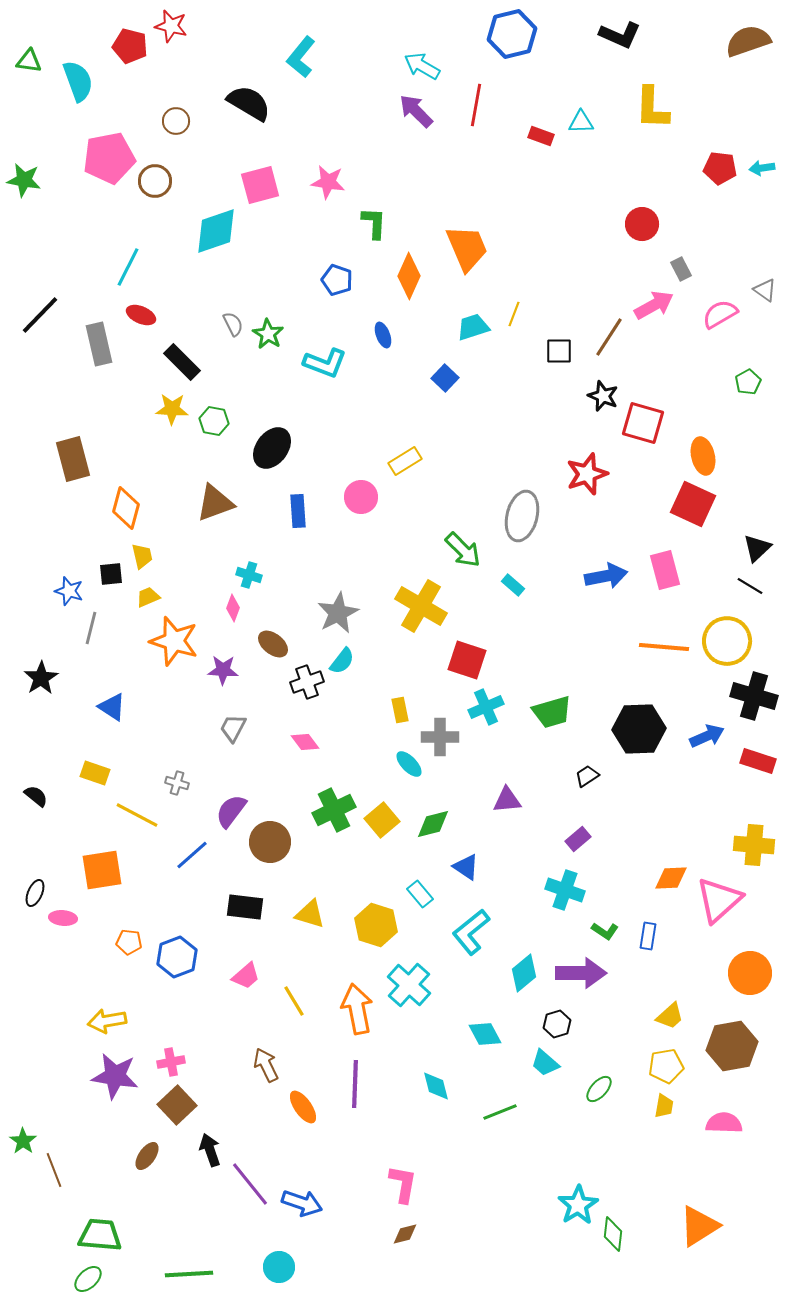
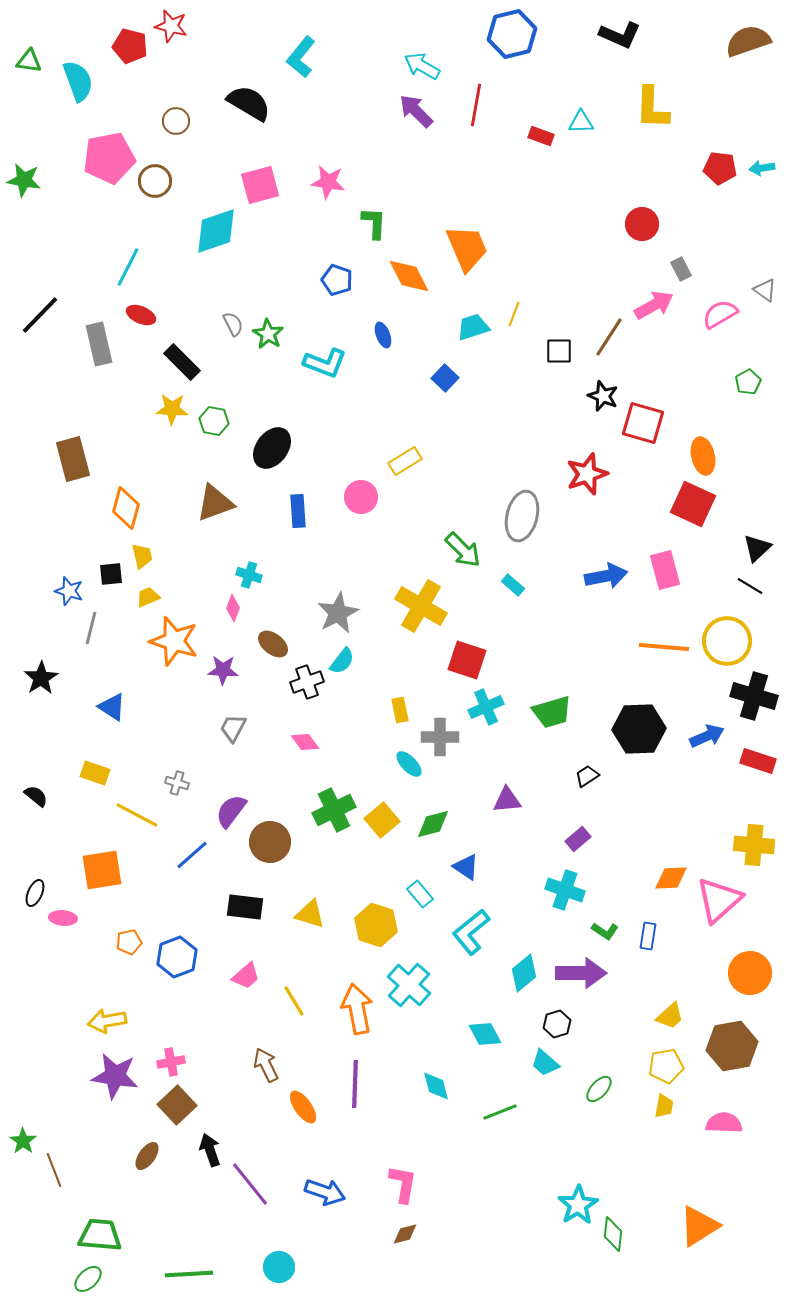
orange diamond at (409, 276): rotated 51 degrees counterclockwise
orange pentagon at (129, 942): rotated 20 degrees counterclockwise
blue arrow at (302, 1203): moved 23 px right, 11 px up
